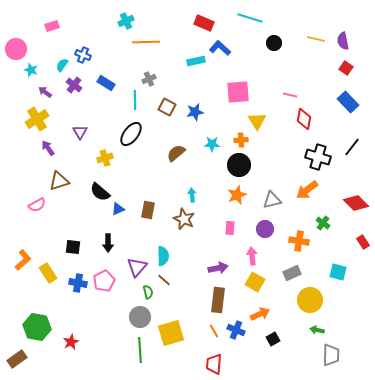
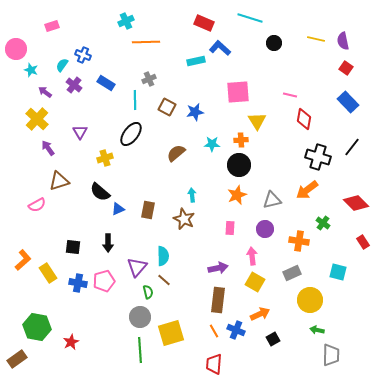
yellow cross at (37, 119): rotated 15 degrees counterclockwise
pink pentagon at (104, 281): rotated 10 degrees clockwise
